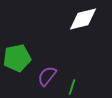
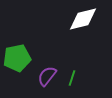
green line: moved 9 px up
